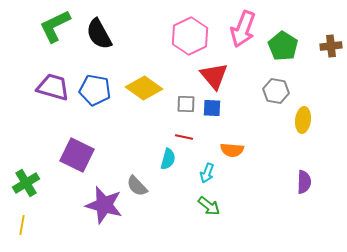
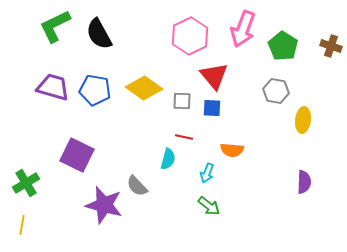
brown cross: rotated 25 degrees clockwise
gray square: moved 4 px left, 3 px up
